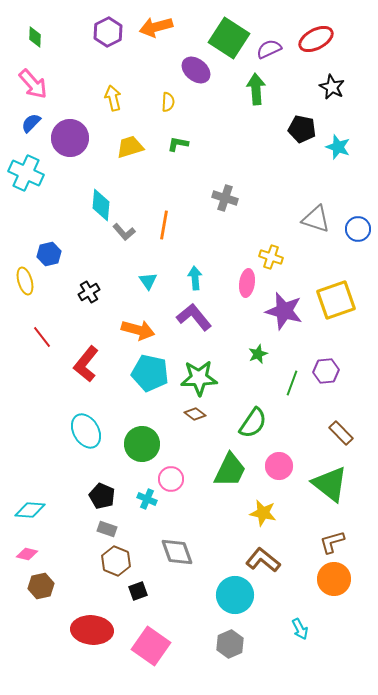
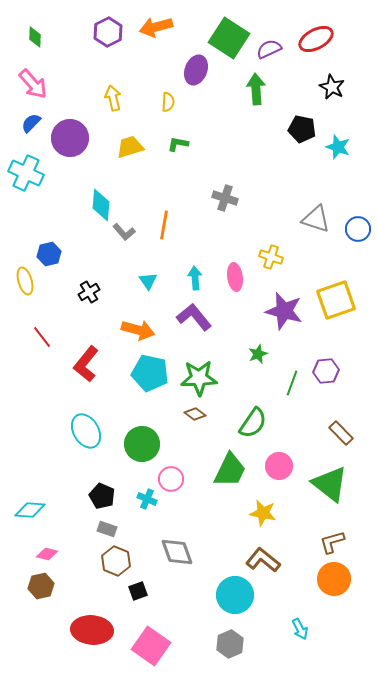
purple ellipse at (196, 70): rotated 72 degrees clockwise
pink ellipse at (247, 283): moved 12 px left, 6 px up; rotated 16 degrees counterclockwise
pink diamond at (27, 554): moved 20 px right
